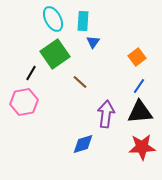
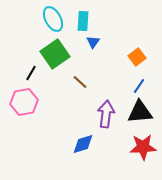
red star: moved 1 px right
